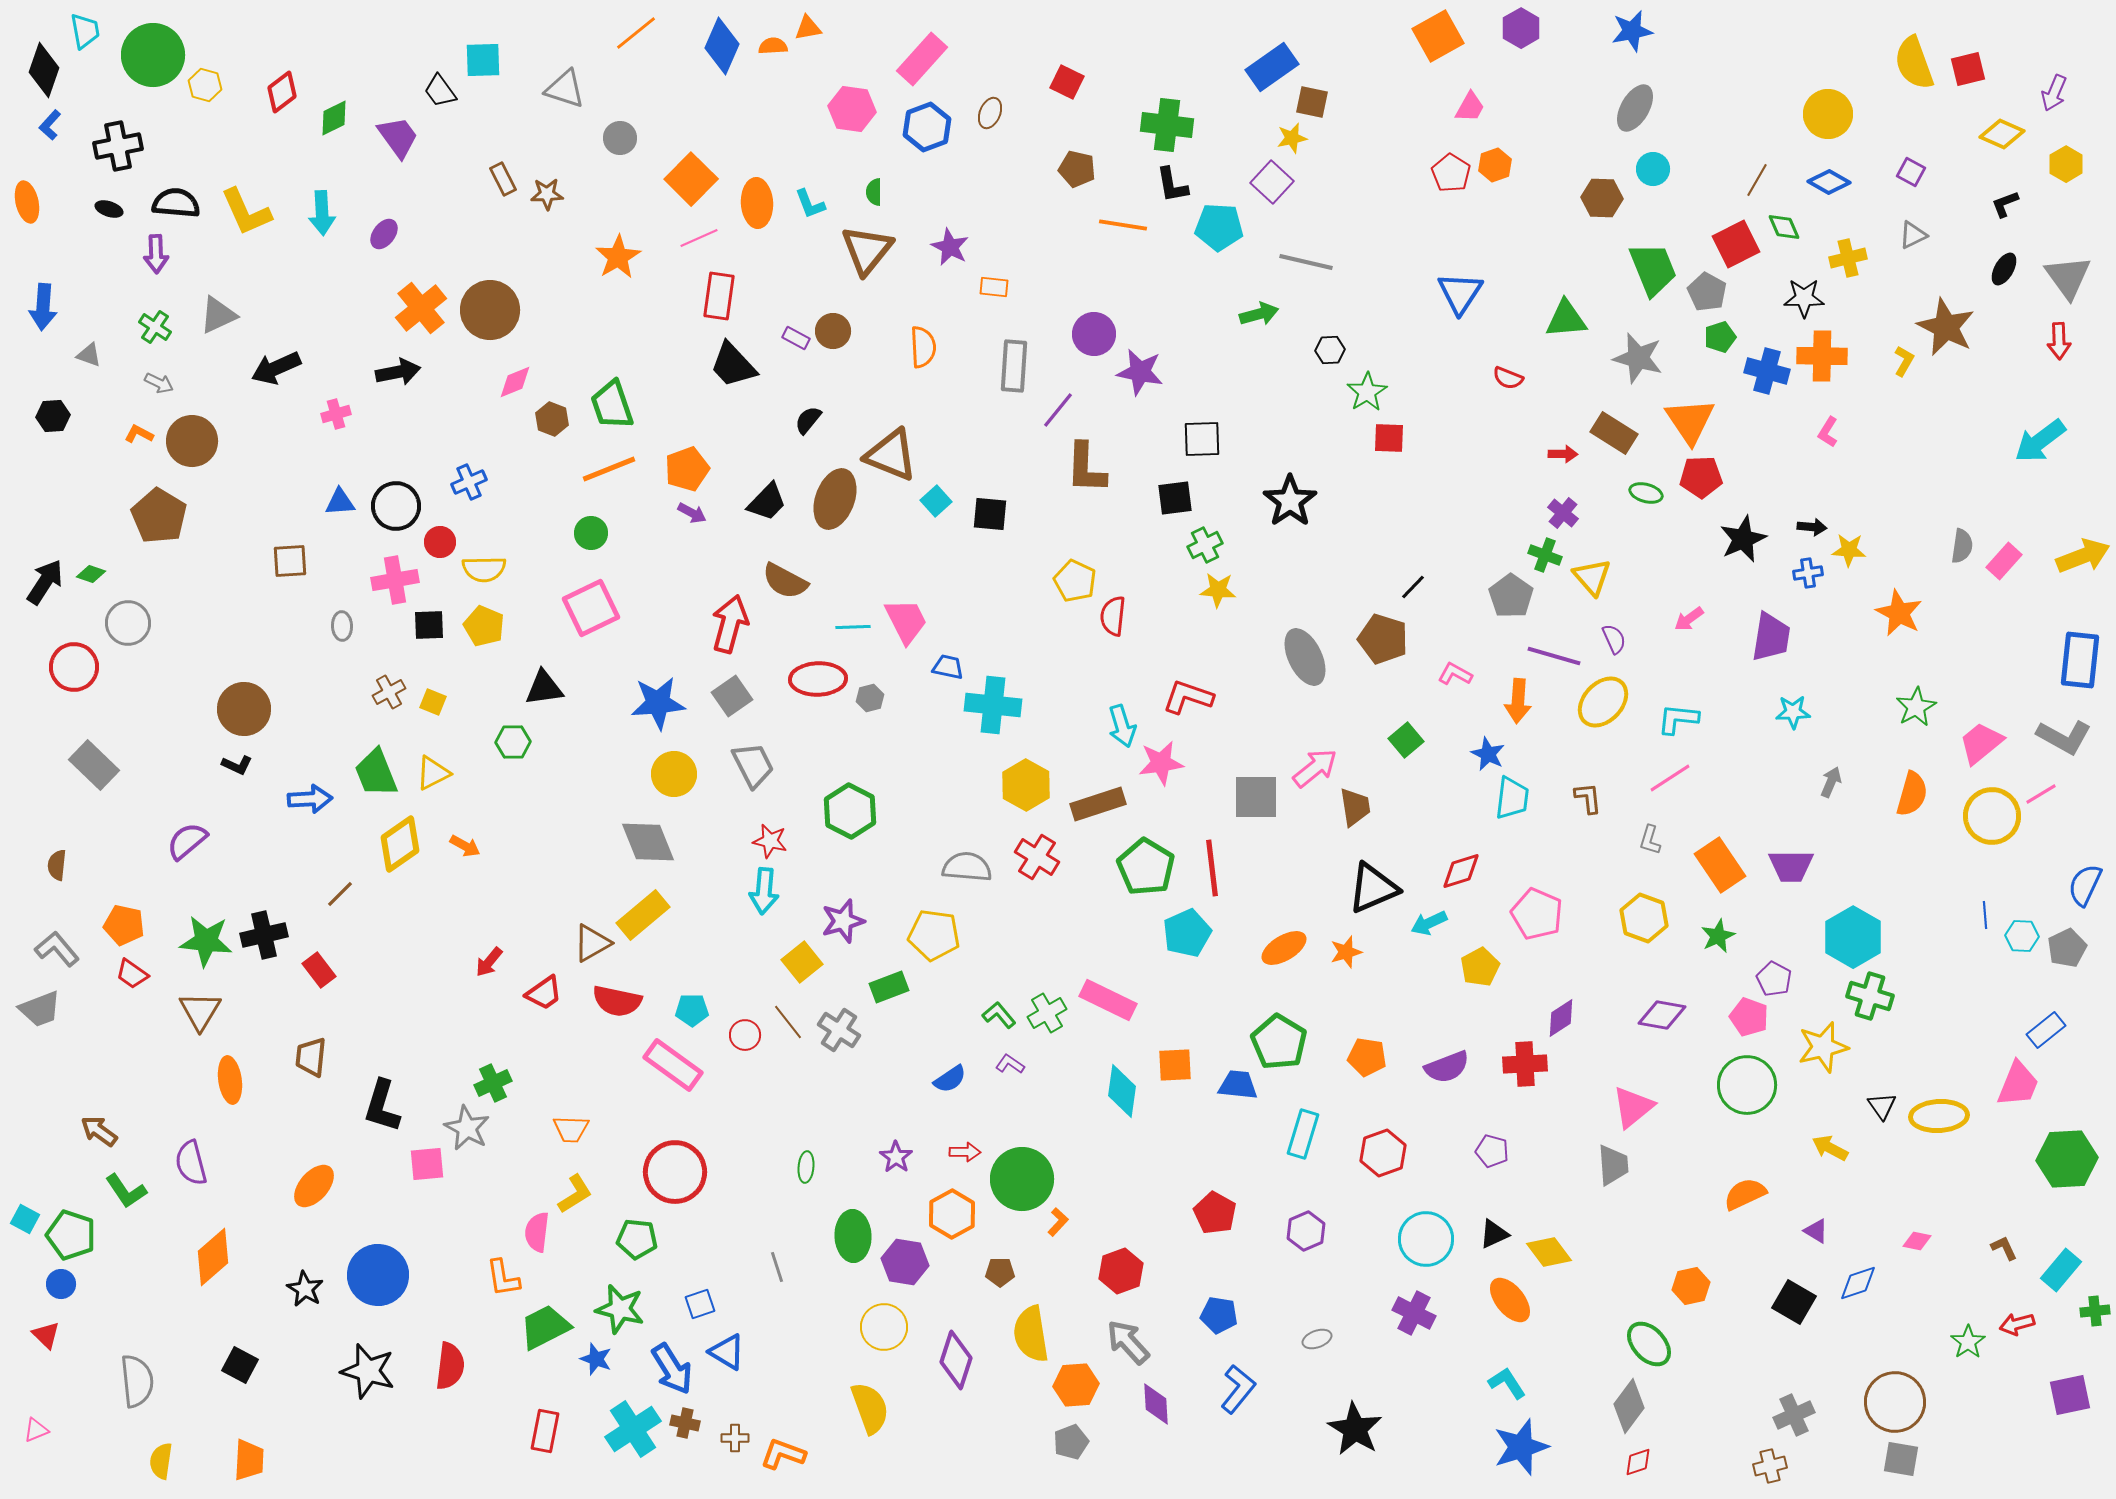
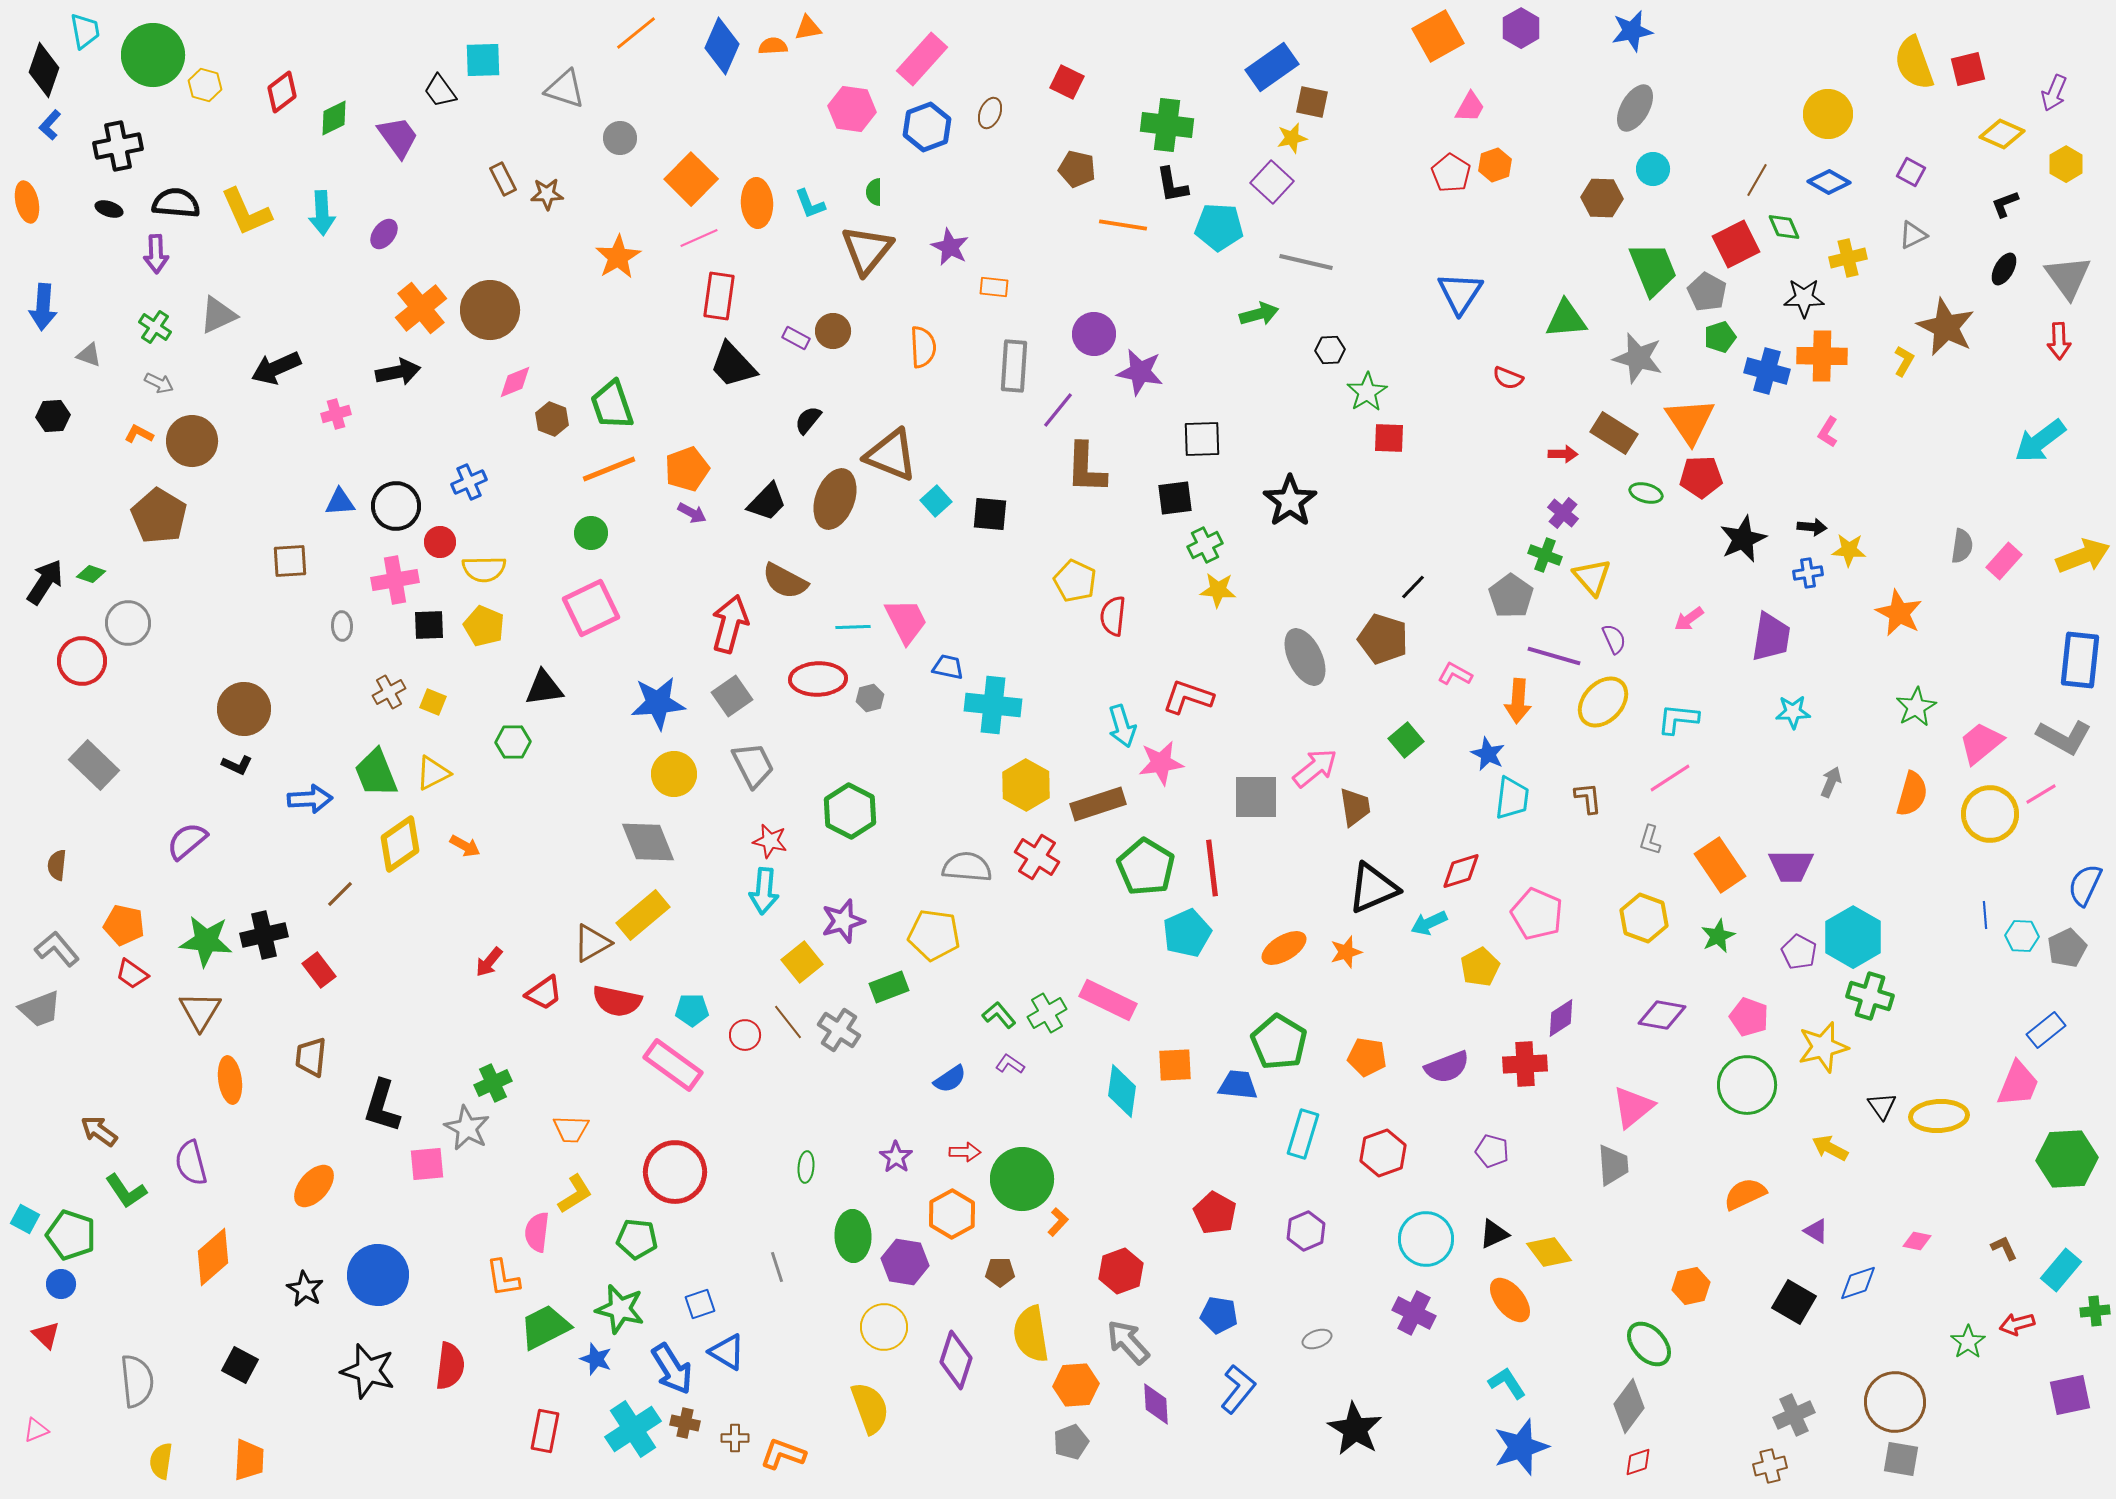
red circle at (74, 667): moved 8 px right, 6 px up
yellow circle at (1992, 816): moved 2 px left, 2 px up
purple pentagon at (1774, 979): moved 25 px right, 27 px up
